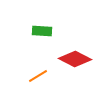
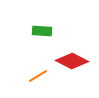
red diamond: moved 3 px left, 2 px down
